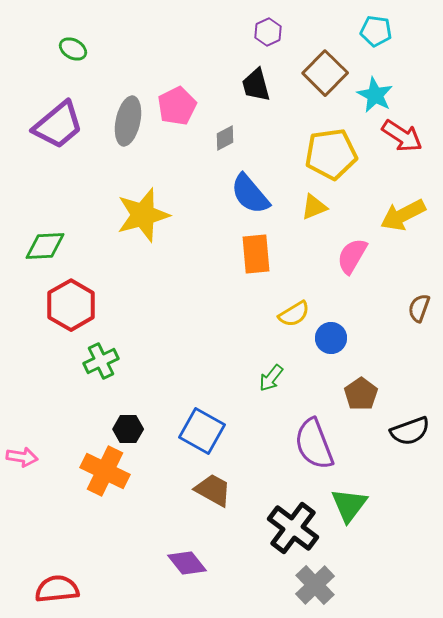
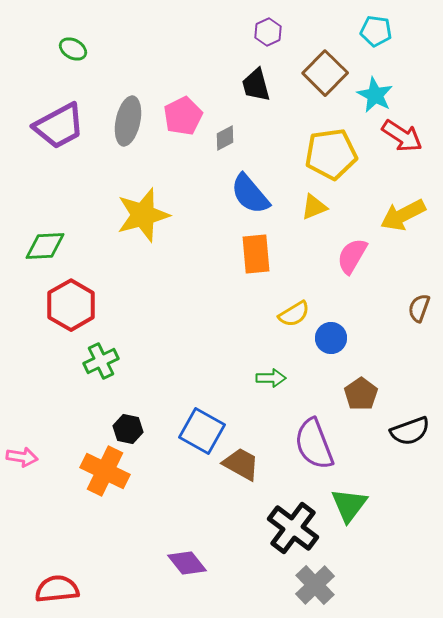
pink pentagon: moved 6 px right, 10 px down
purple trapezoid: moved 1 px right, 1 px down; rotated 12 degrees clockwise
green arrow: rotated 128 degrees counterclockwise
black hexagon: rotated 12 degrees clockwise
brown trapezoid: moved 28 px right, 26 px up
